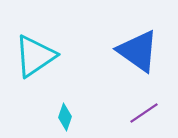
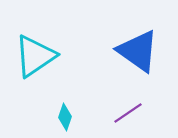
purple line: moved 16 px left
